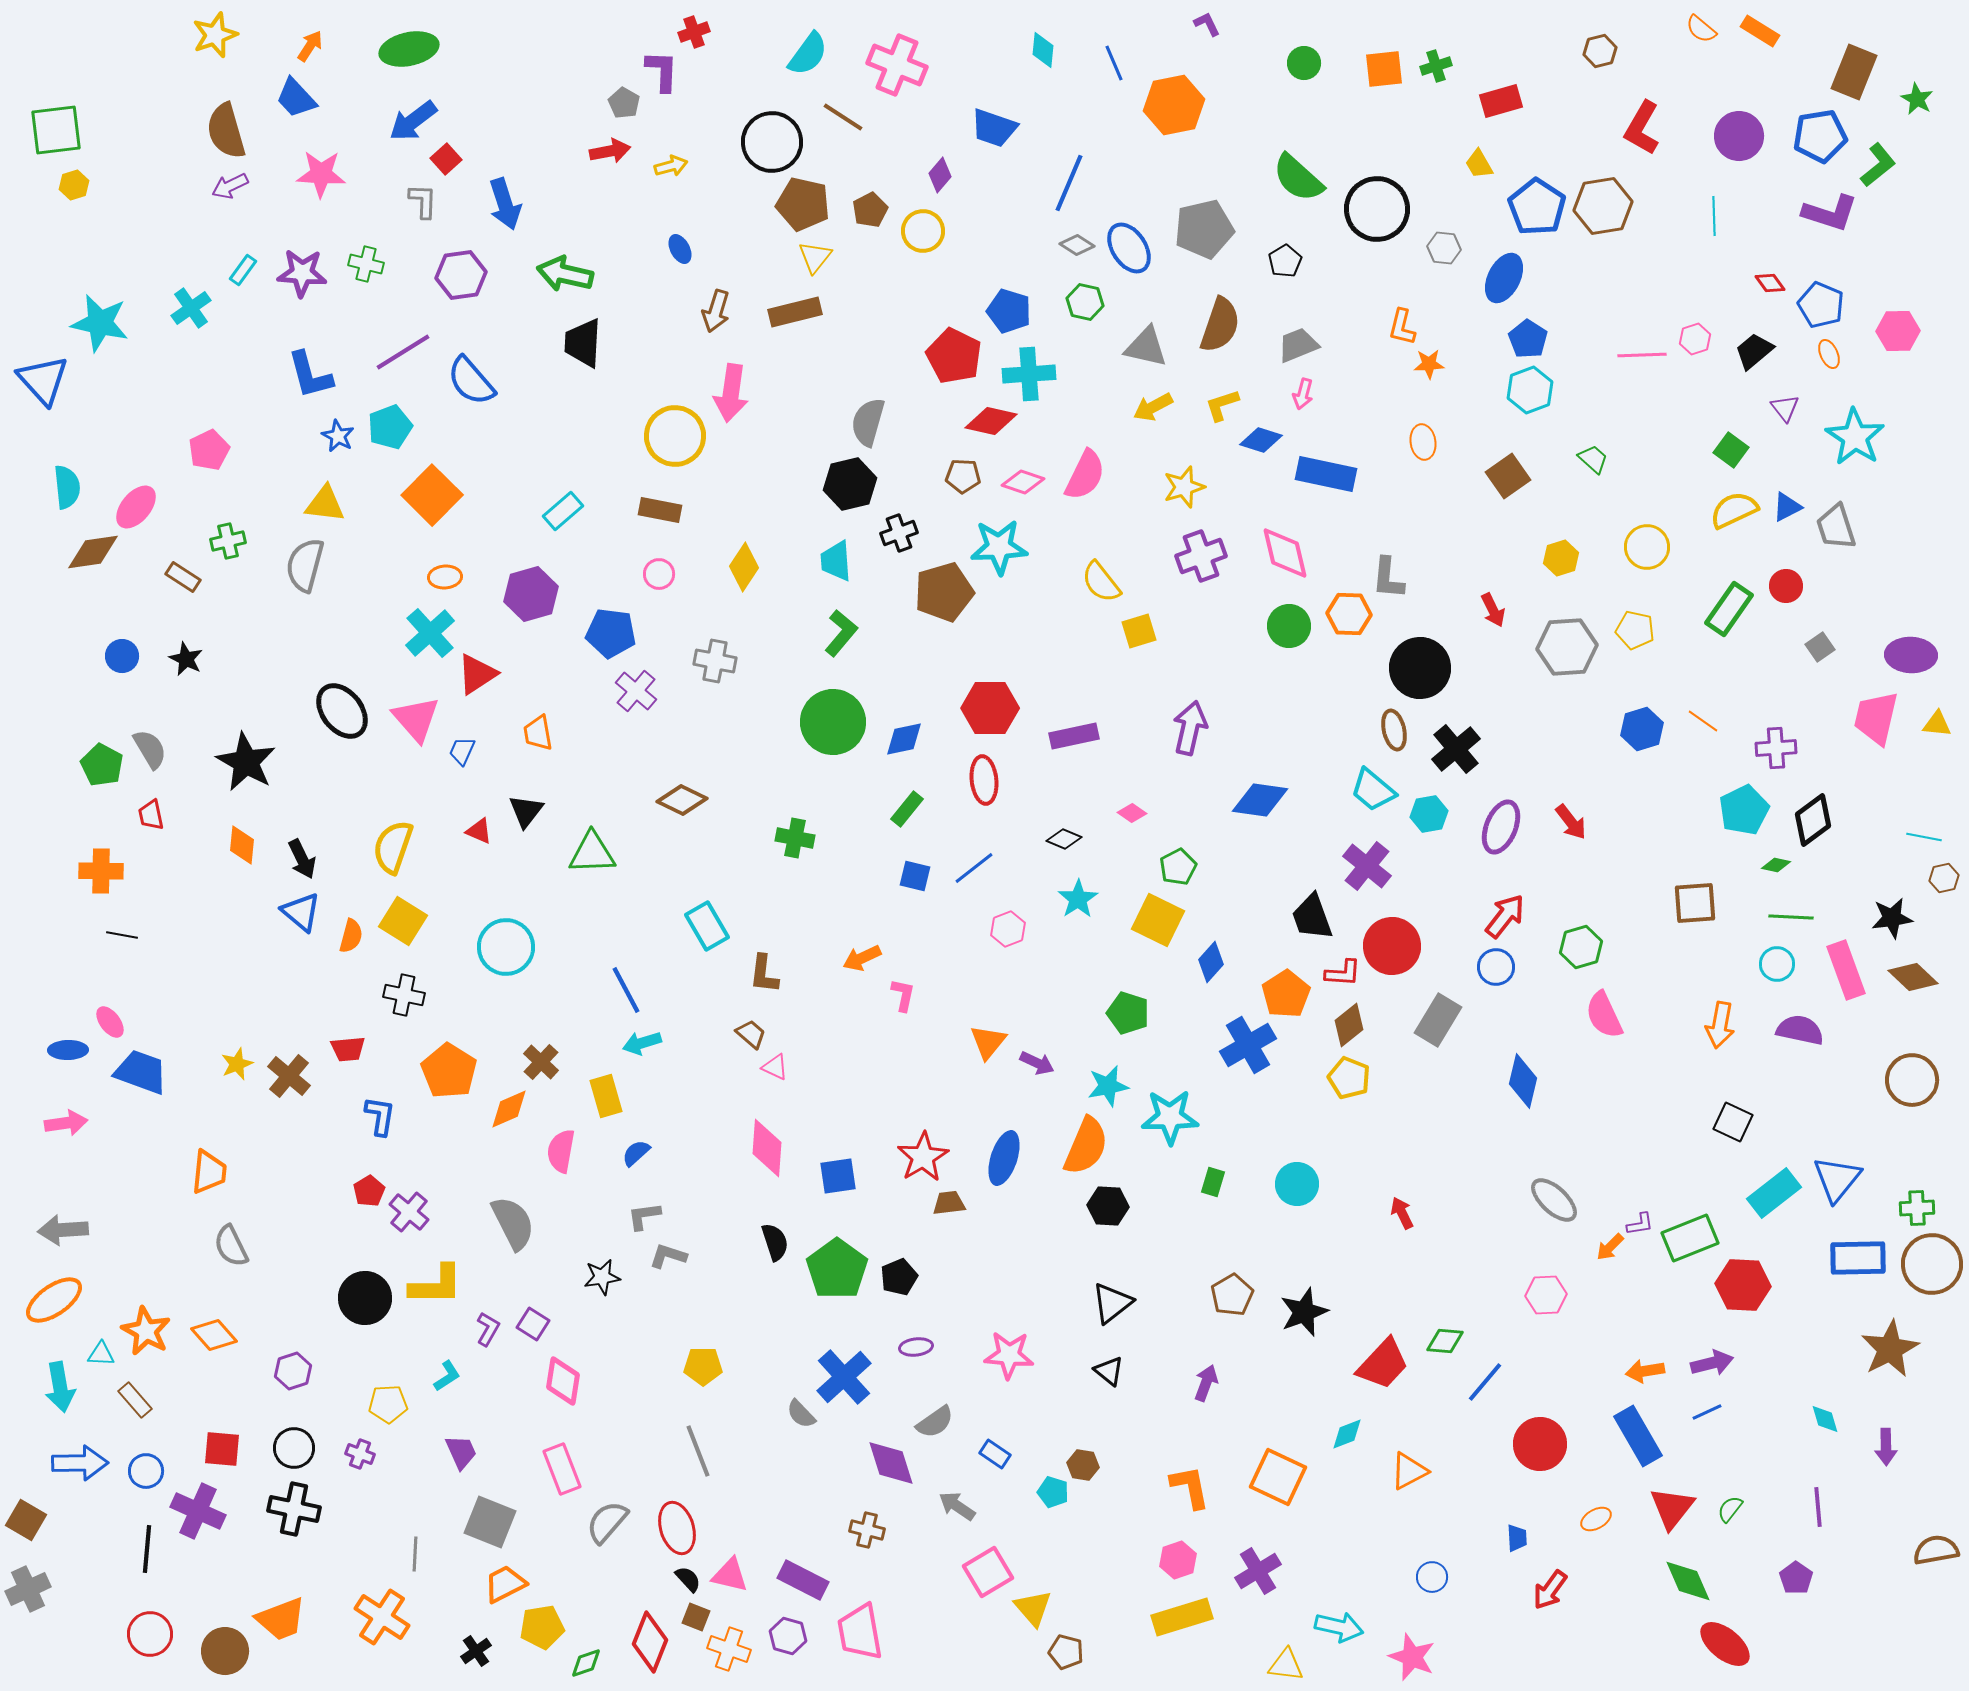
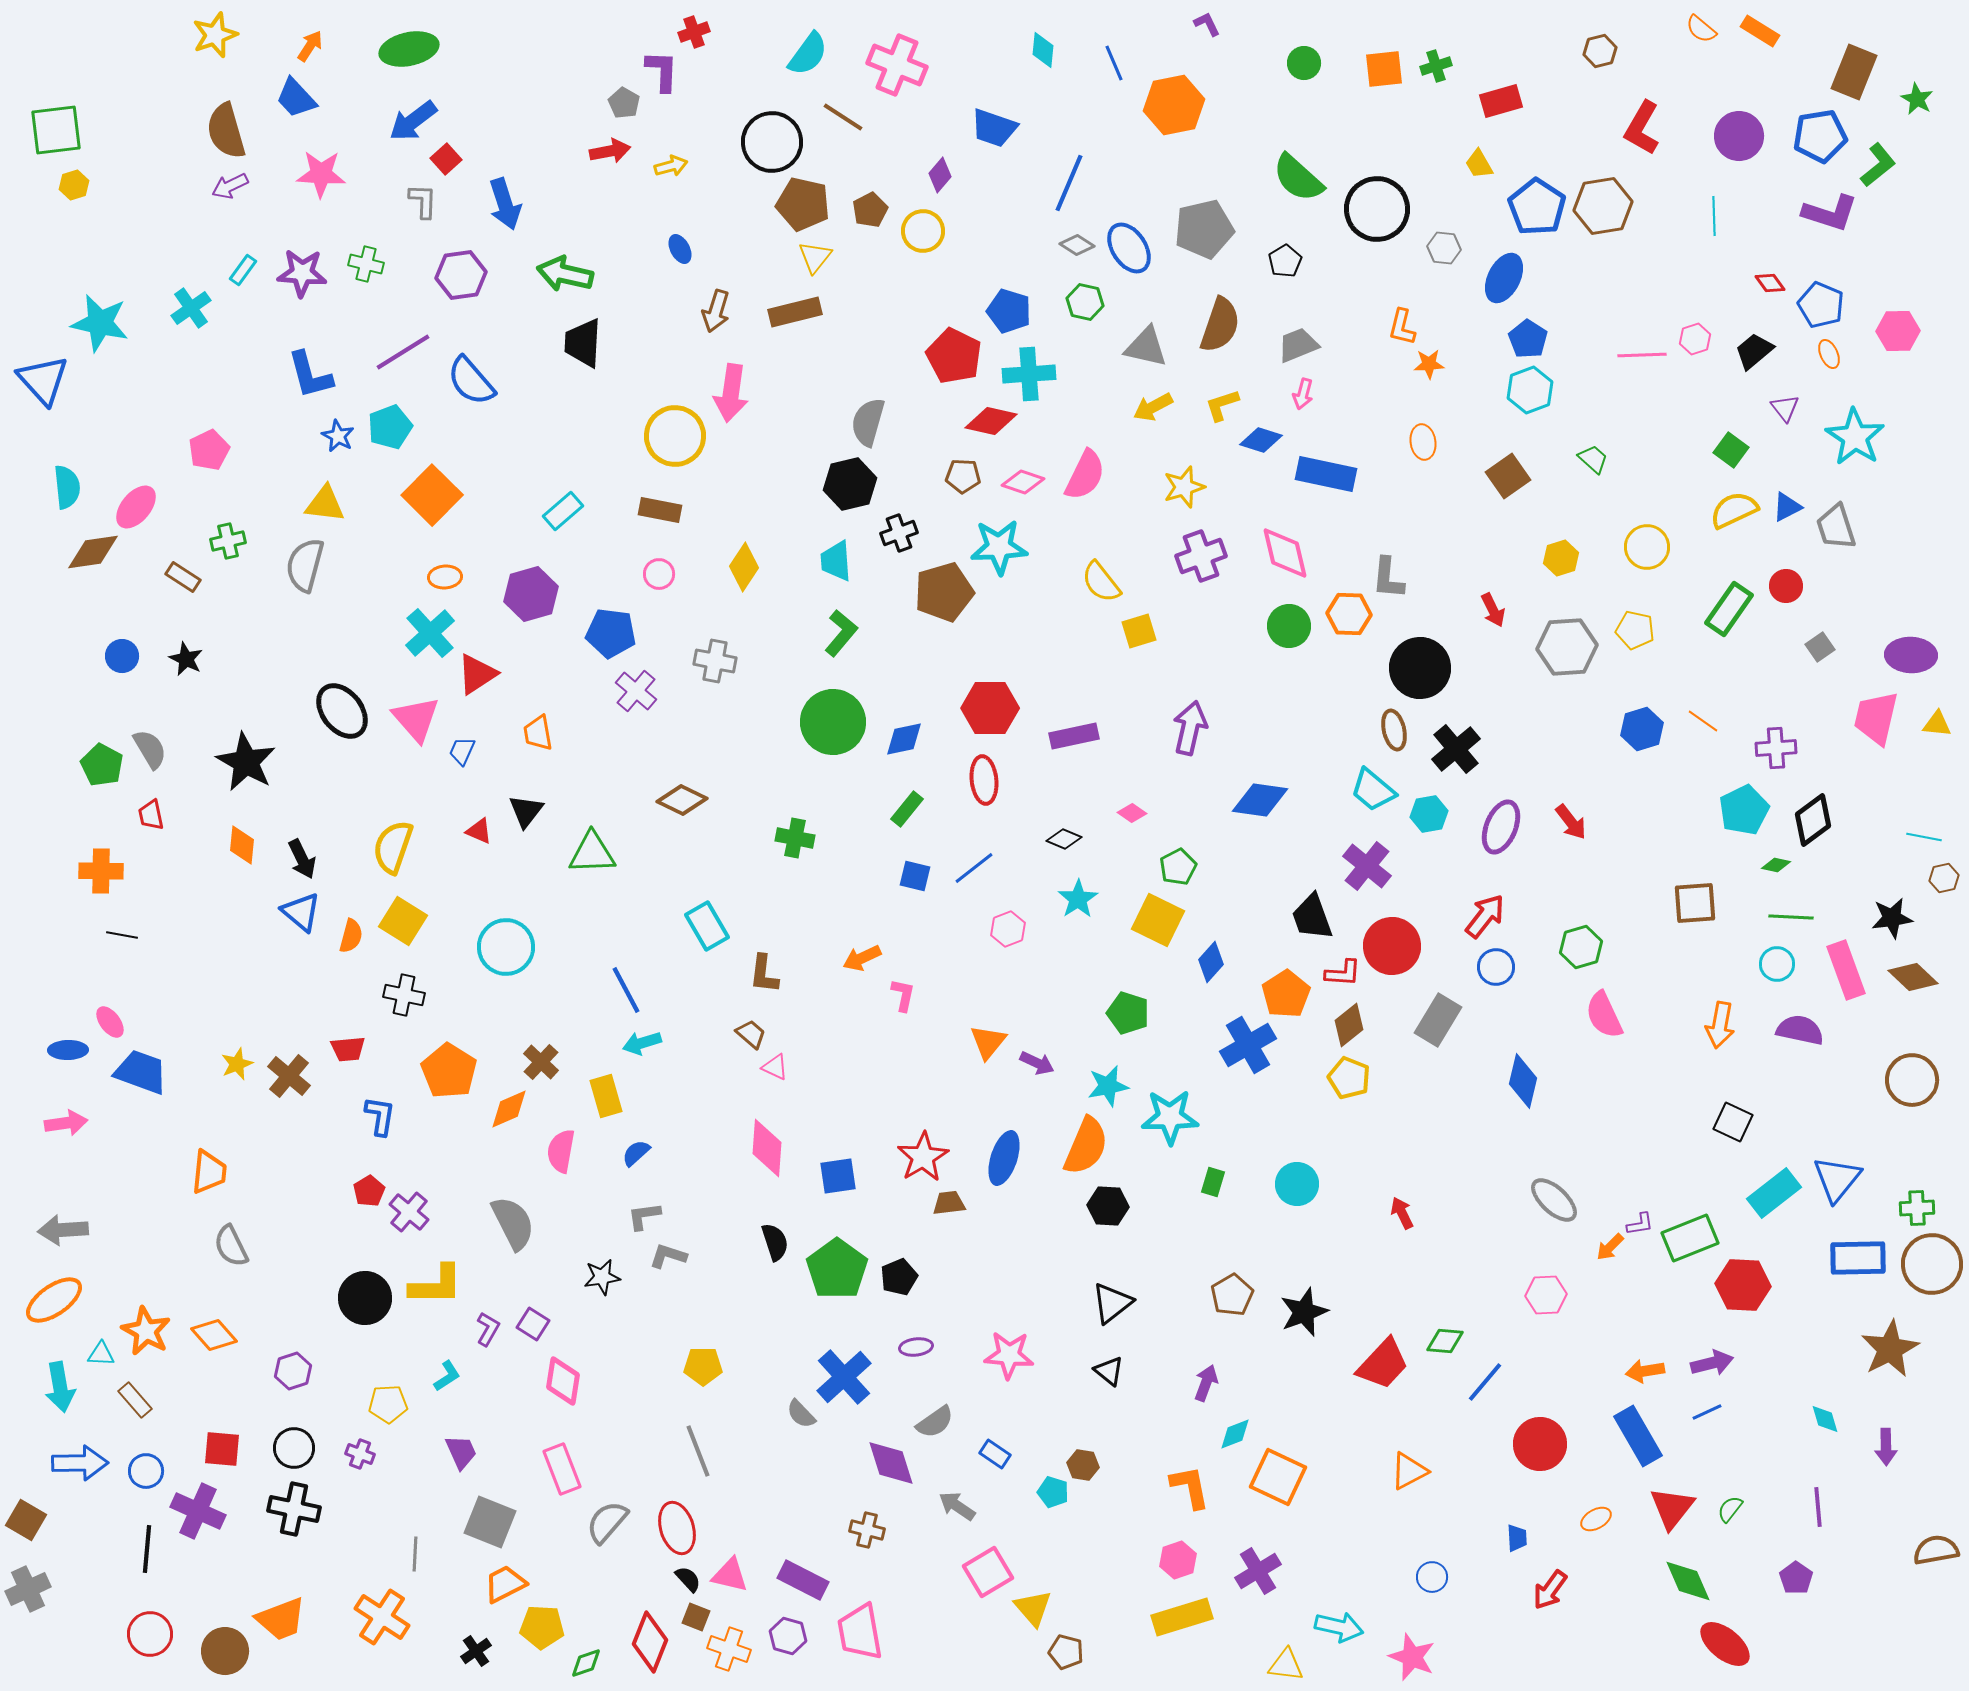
red arrow at (1505, 916): moved 20 px left
cyan diamond at (1347, 1434): moved 112 px left
yellow pentagon at (542, 1627): rotated 12 degrees clockwise
